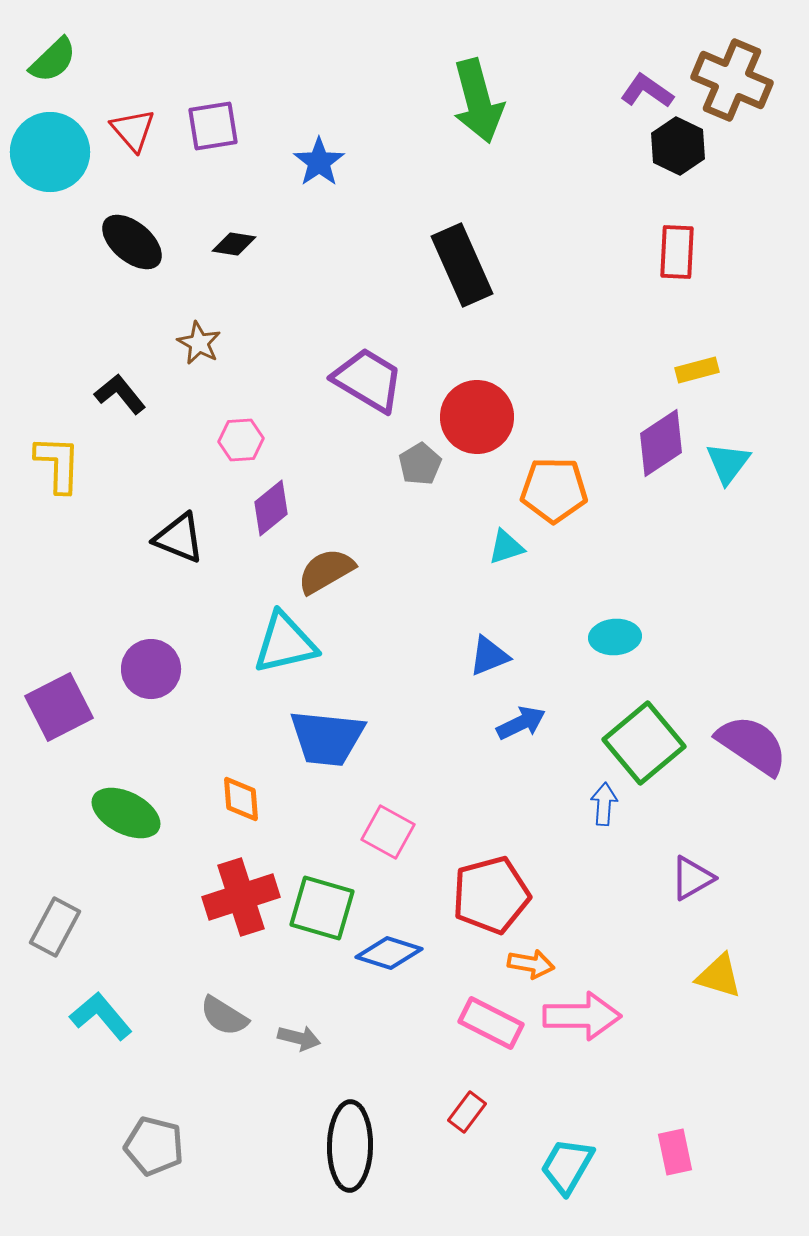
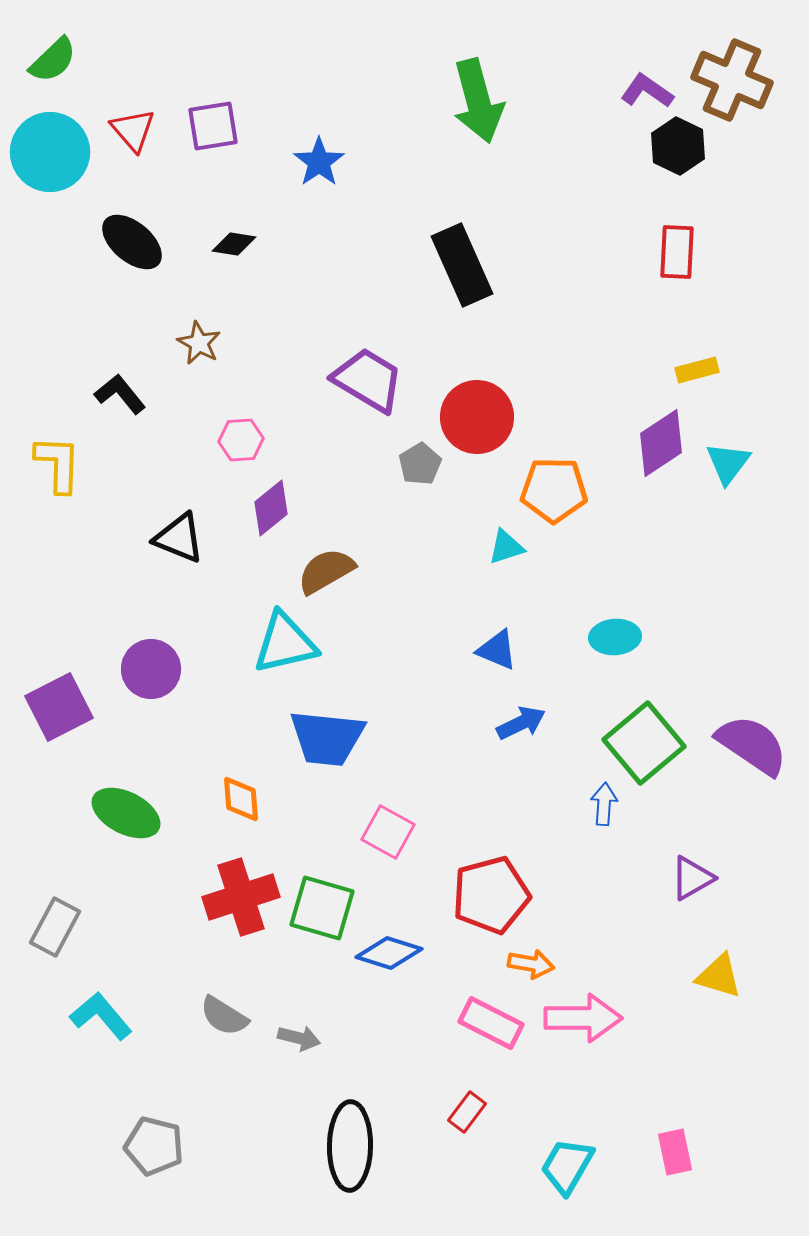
blue triangle at (489, 656): moved 8 px right, 6 px up; rotated 45 degrees clockwise
pink arrow at (582, 1016): moved 1 px right, 2 px down
